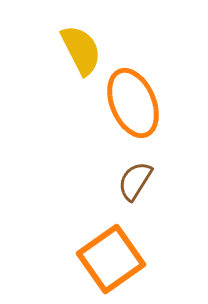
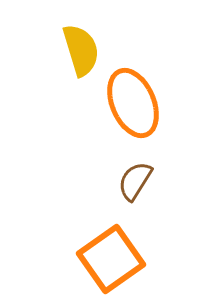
yellow semicircle: rotated 10 degrees clockwise
